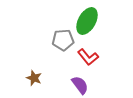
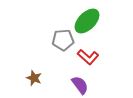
green ellipse: rotated 16 degrees clockwise
red L-shape: rotated 10 degrees counterclockwise
